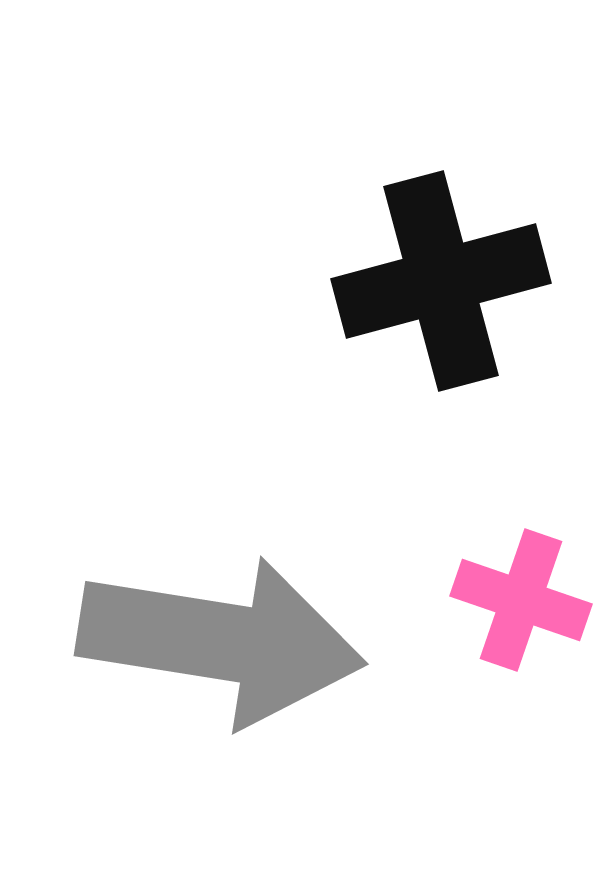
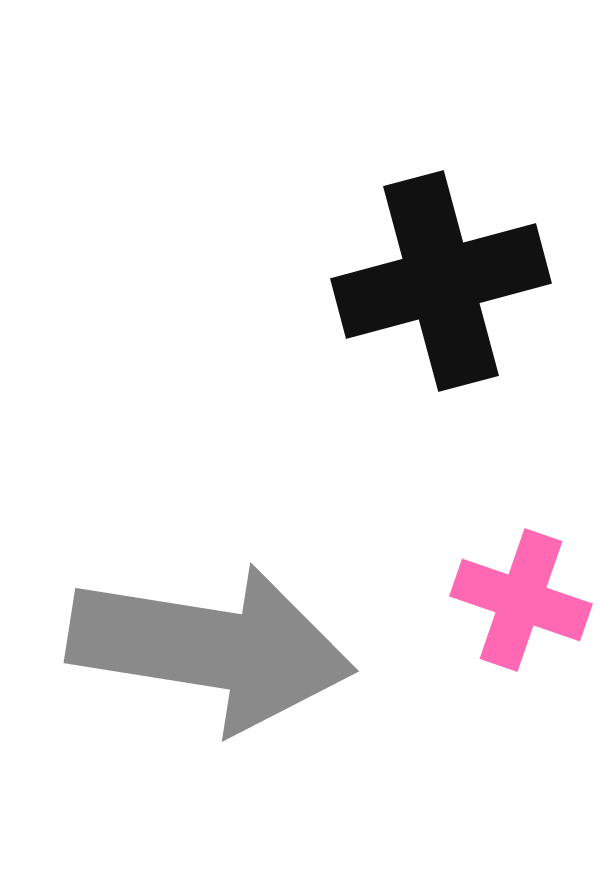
gray arrow: moved 10 px left, 7 px down
